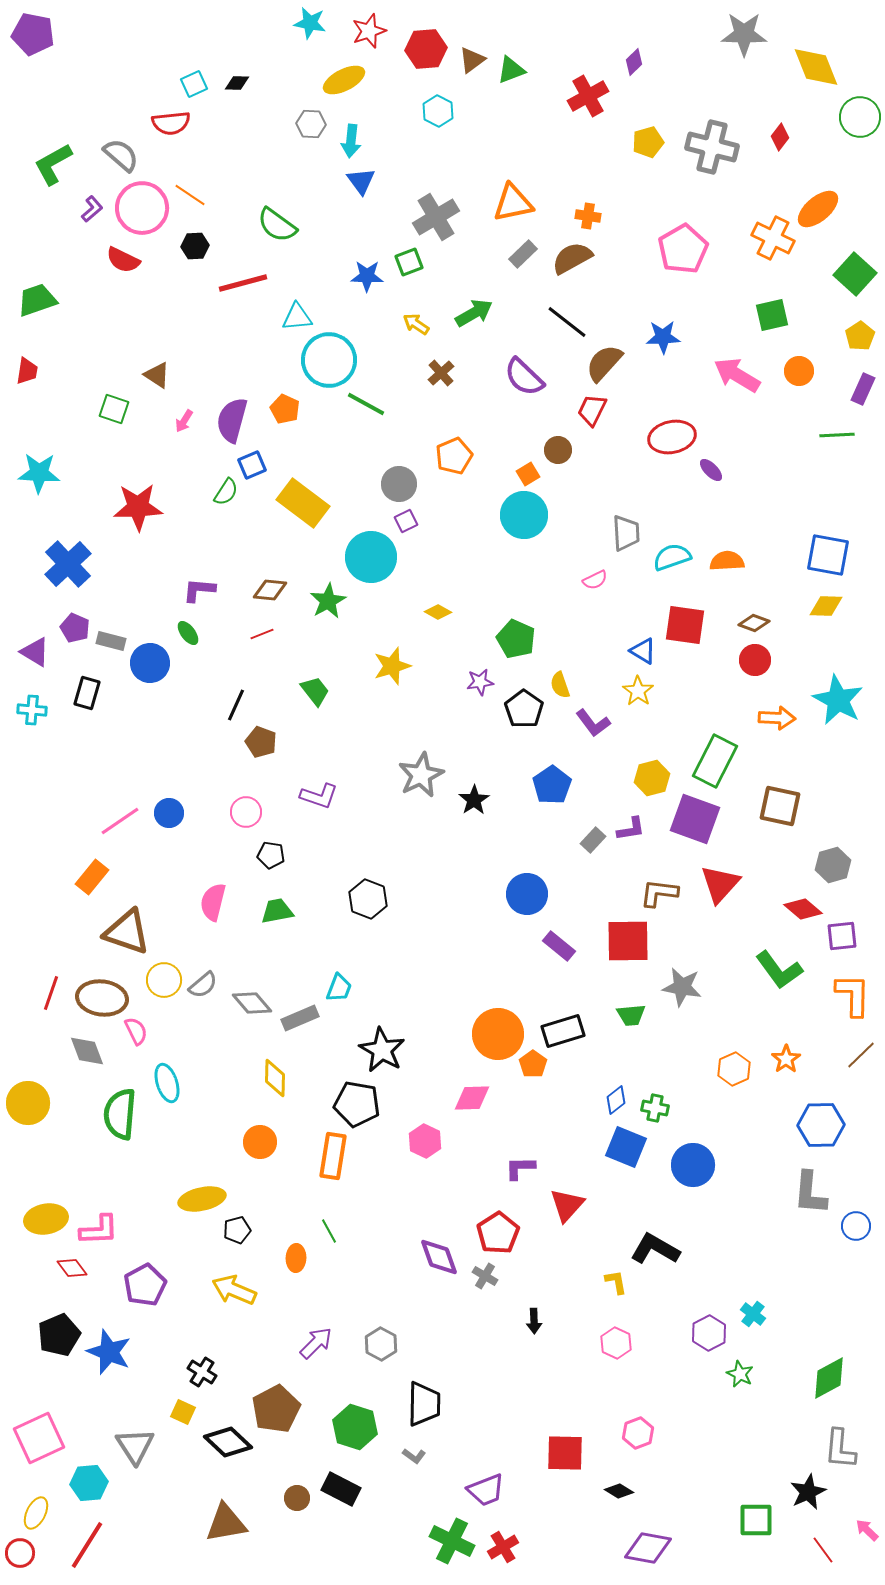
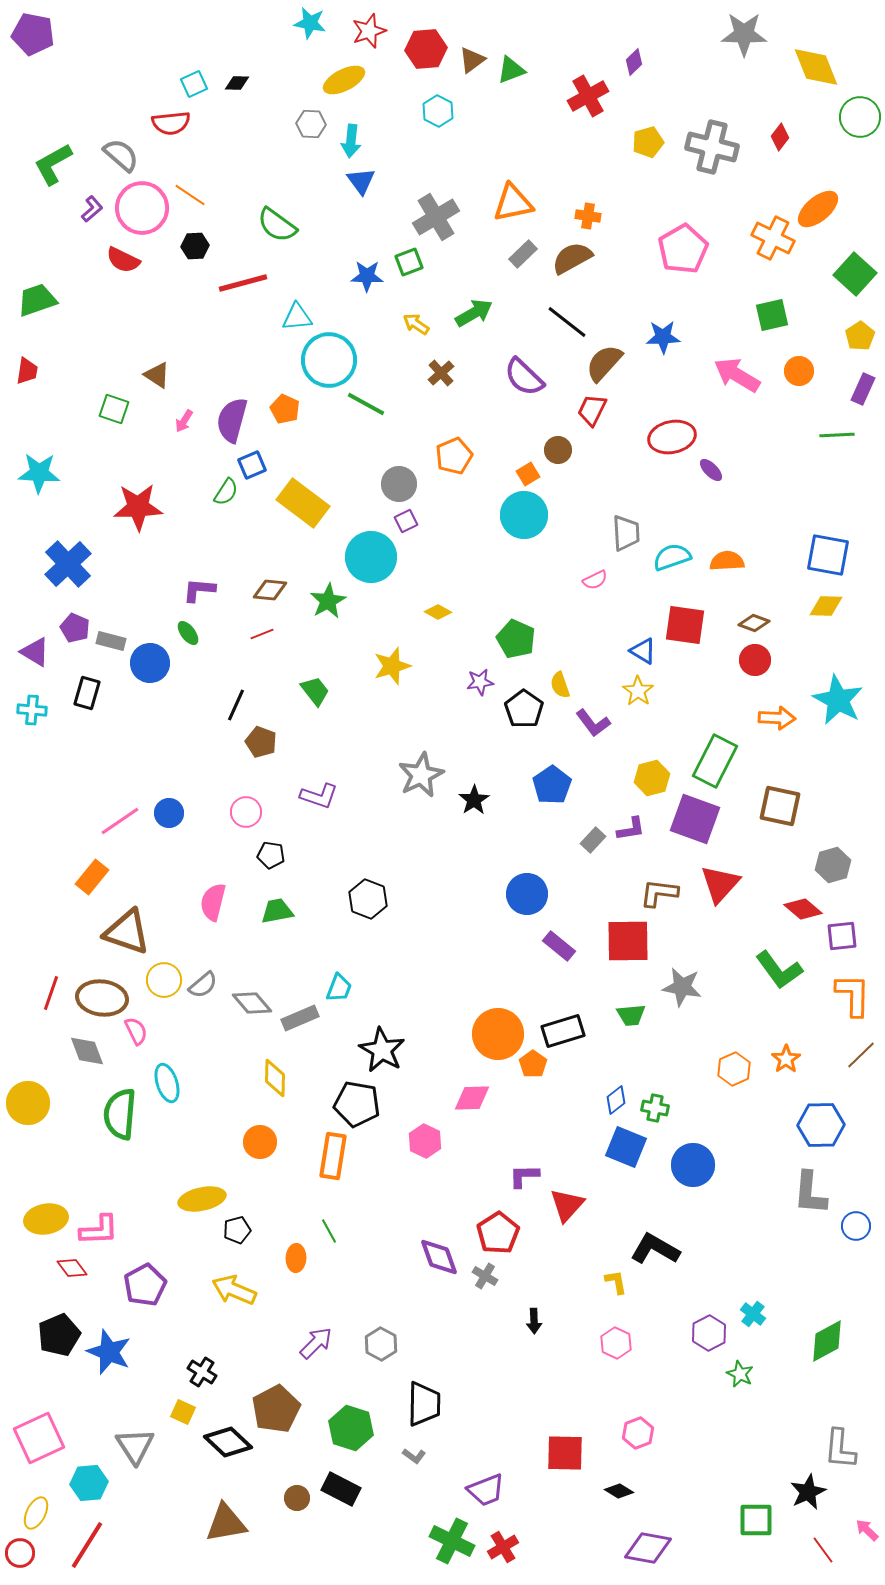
purple L-shape at (520, 1168): moved 4 px right, 8 px down
green diamond at (829, 1378): moved 2 px left, 37 px up
green hexagon at (355, 1427): moved 4 px left, 1 px down
